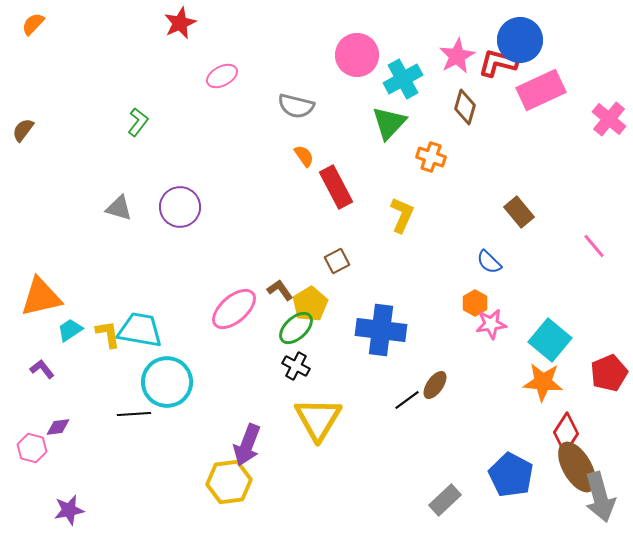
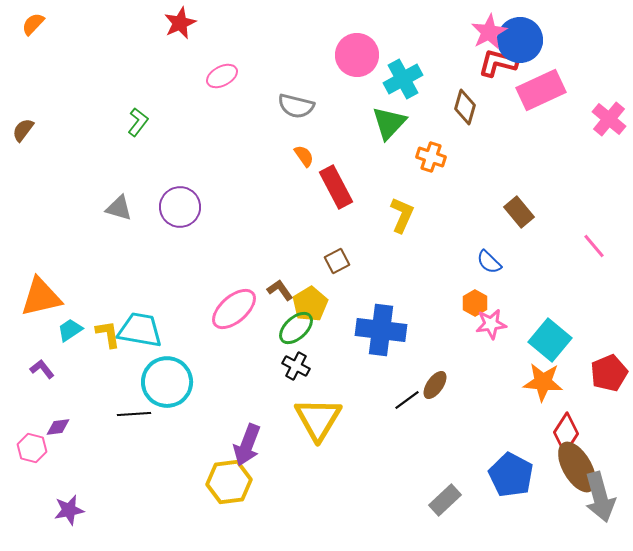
pink star at (457, 56): moved 32 px right, 24 px up
